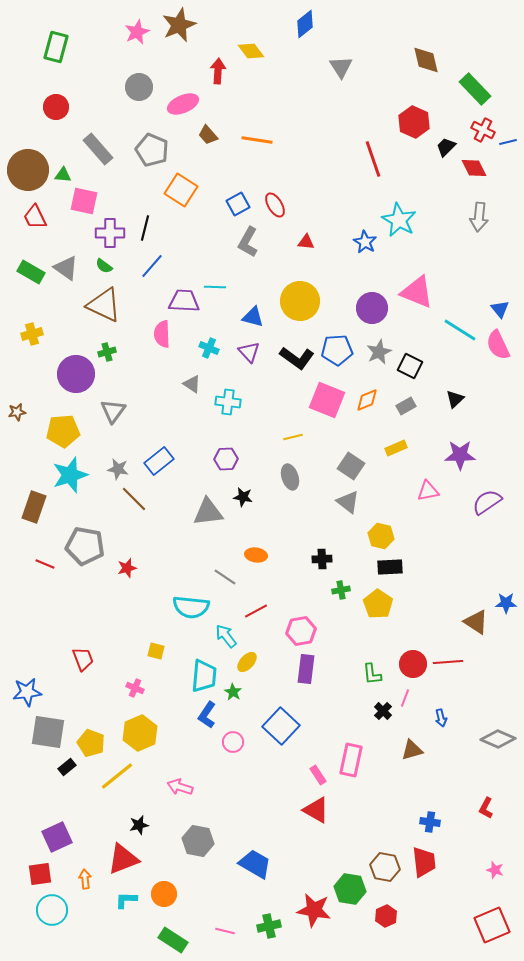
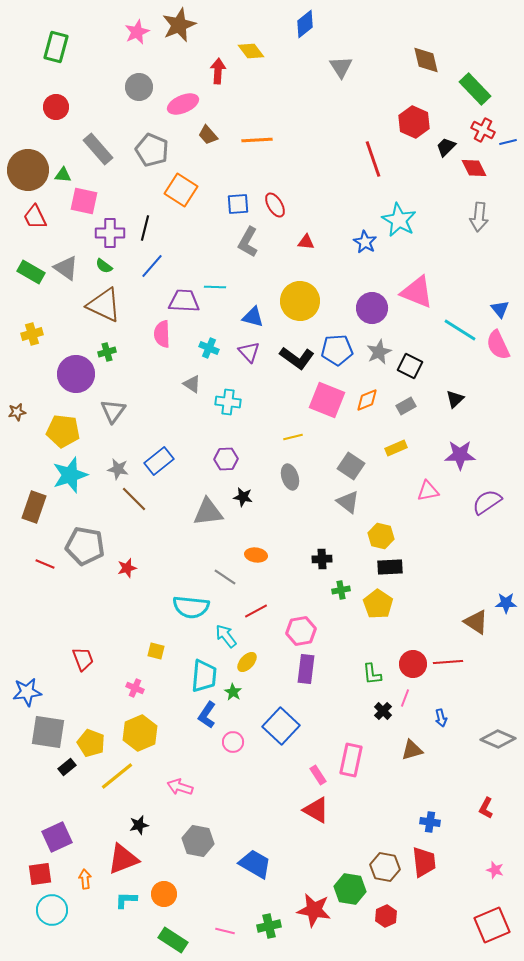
orange line at (257, 140): rotated 12 degrees counterclockwise
blue square at (238, 204): rotated 25 degrees clockwise
yellow pentagon at (63, 431): rotated 12 degrees clockwise
